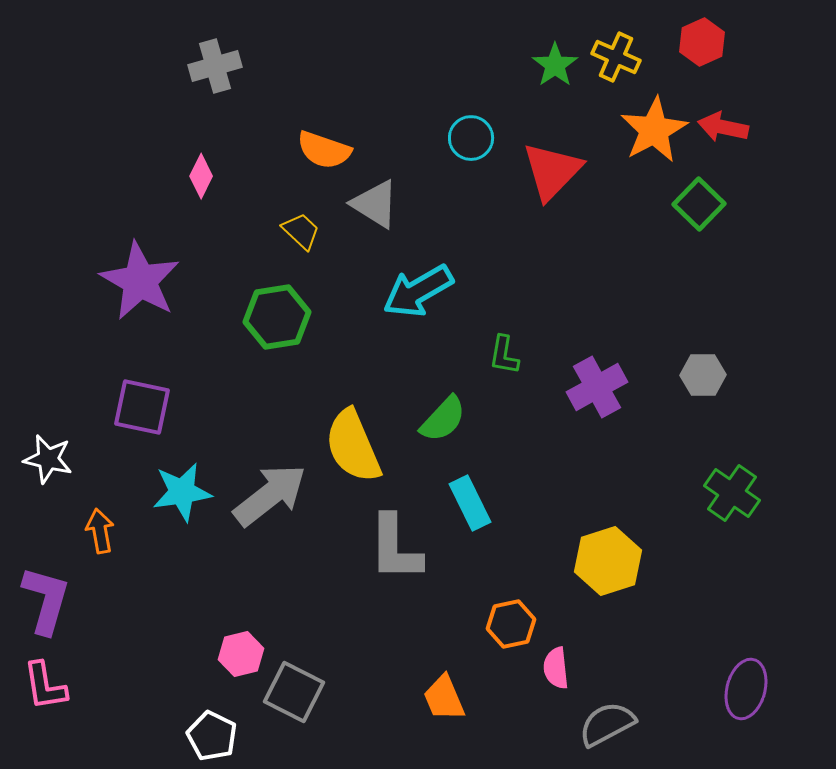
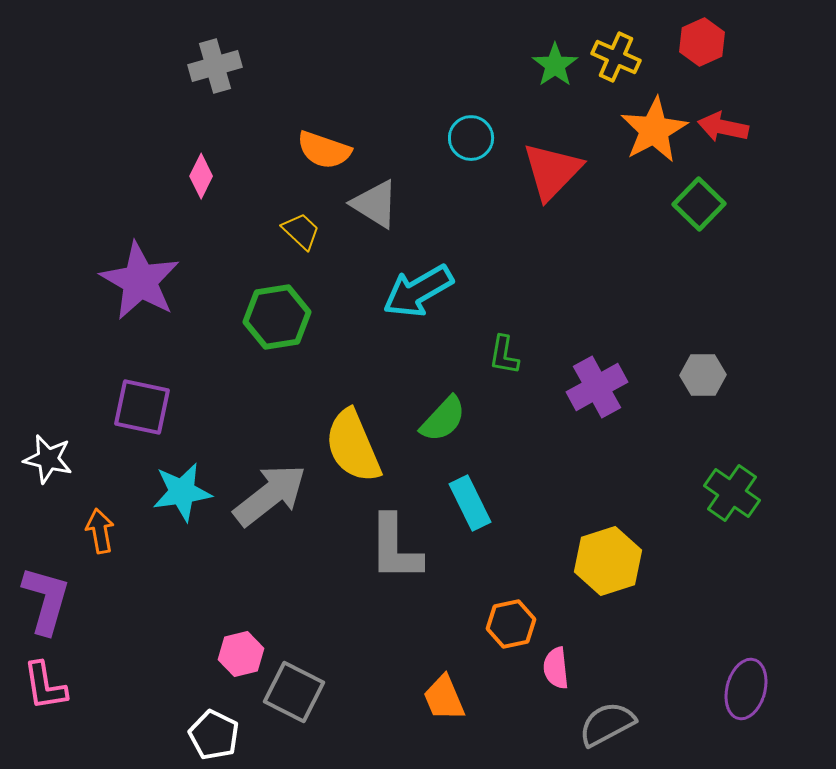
white pentagon: moved 2 px right, 1 px up
